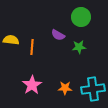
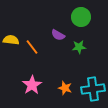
orange line: rotated 42 degrees counterclockwise
orange star: rotated 16 degrees clockwise
